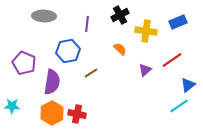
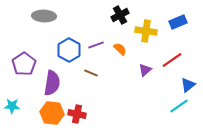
purple line: moved 9 px right, 21 px down; rotated 63 degrees clockwise
blue hexagon: moved 1 px right, 1 px up; rotated 20 degrees counterclockwise
purple pentagon: moved 1 px down; rotated 15 degrees clockwise
brown line: rotated 56 degrees clockwise
purple semicircle: moved 1 px down
orange hexagon: rotated 25 degrees counterclockwise
